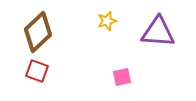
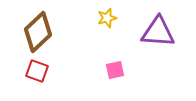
yellow star: moved 3 px up
pink square: moved 7 px left, 7 px up
